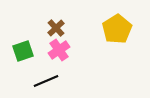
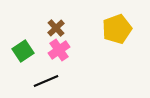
yellow pentagon: rotated 12 degrees clockwise
green square: rotated 15 degrees counterclockwise
